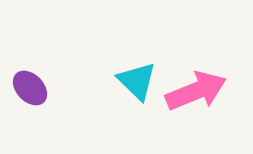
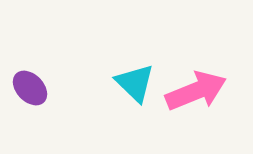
cyan triangle: moved 2 px left, 2 px down
